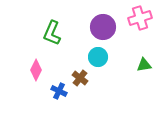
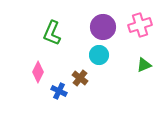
pink cross: moved 7 px down
cyan circle: moved 1 px right, 2 px up
green triangle: rotated 14 degrees counterclockwise
pink diamond: moved 2 px right, 2 px down
